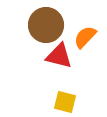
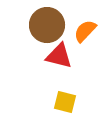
brown circle: moved 1 px right
orange semicircle: moved 6 px up
